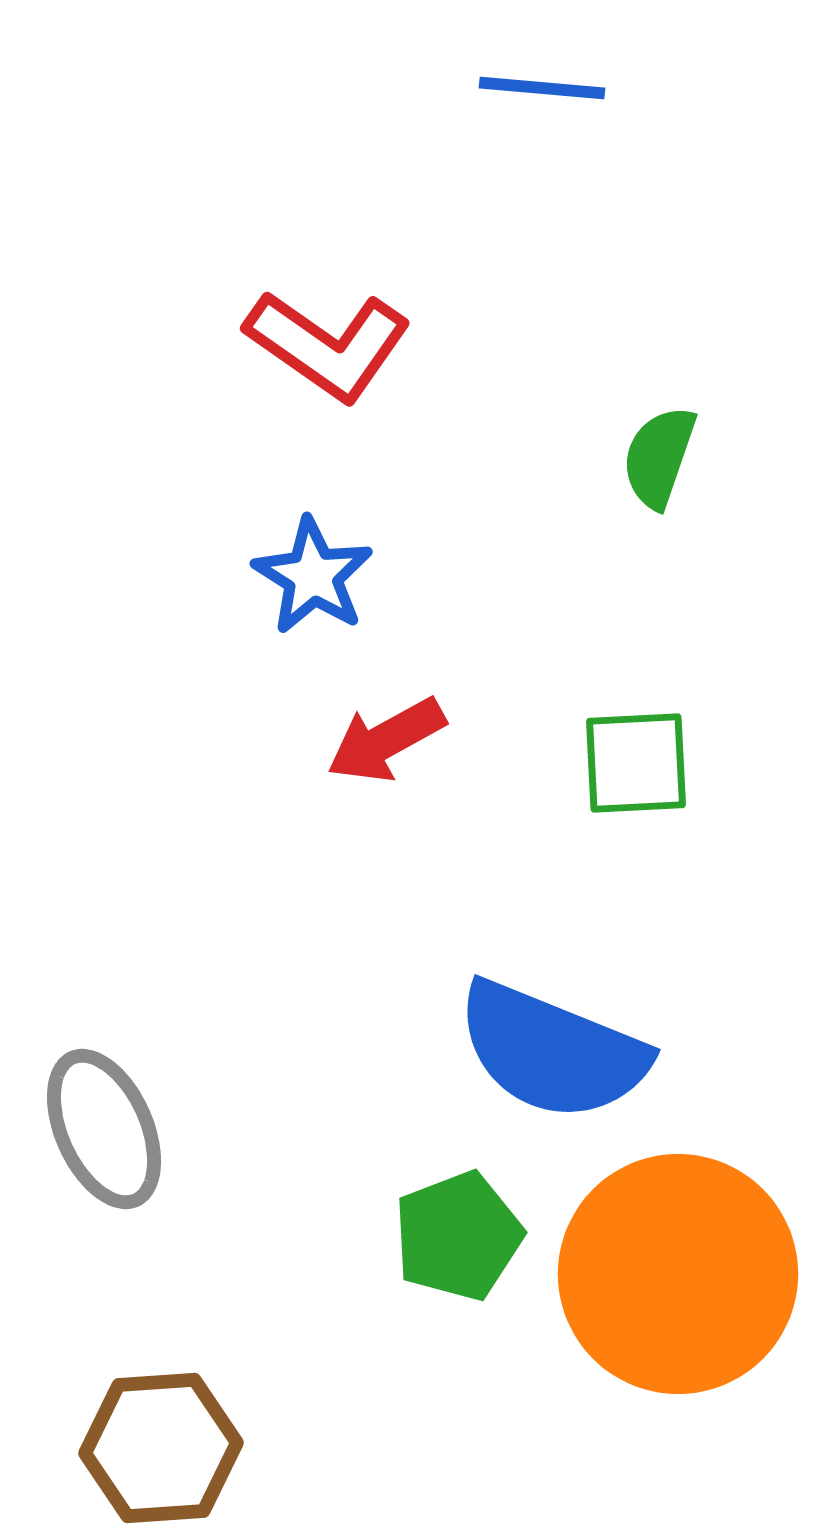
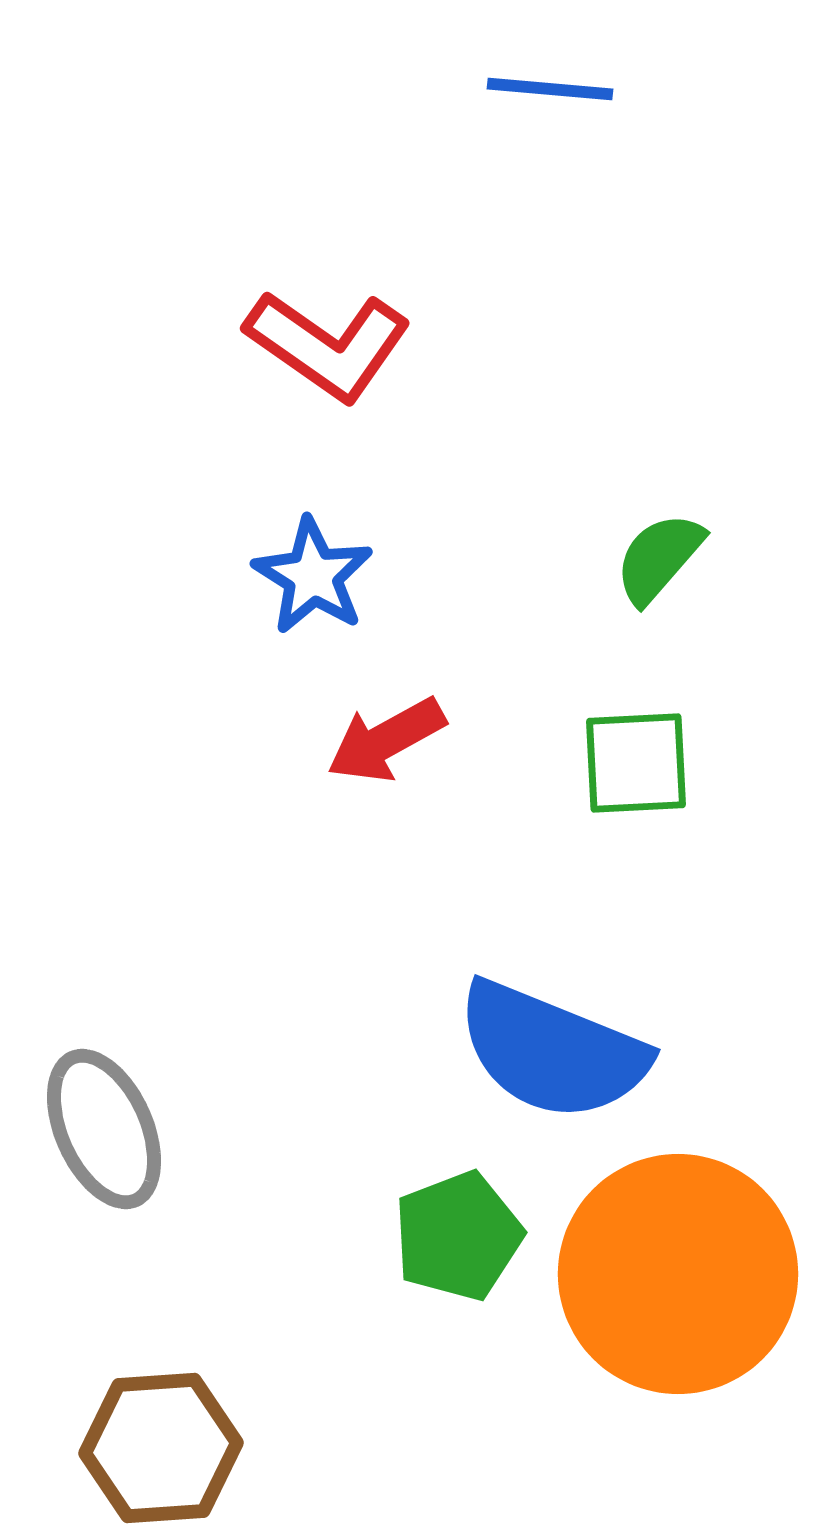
blue line: moved 8 px right, 1 px down
green semicircle: moved 101 px down; rotated 22 degrees clockwise
